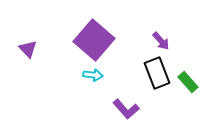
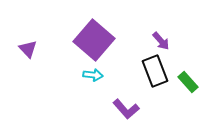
black rectangle: moved 2 px left, 2 px up
